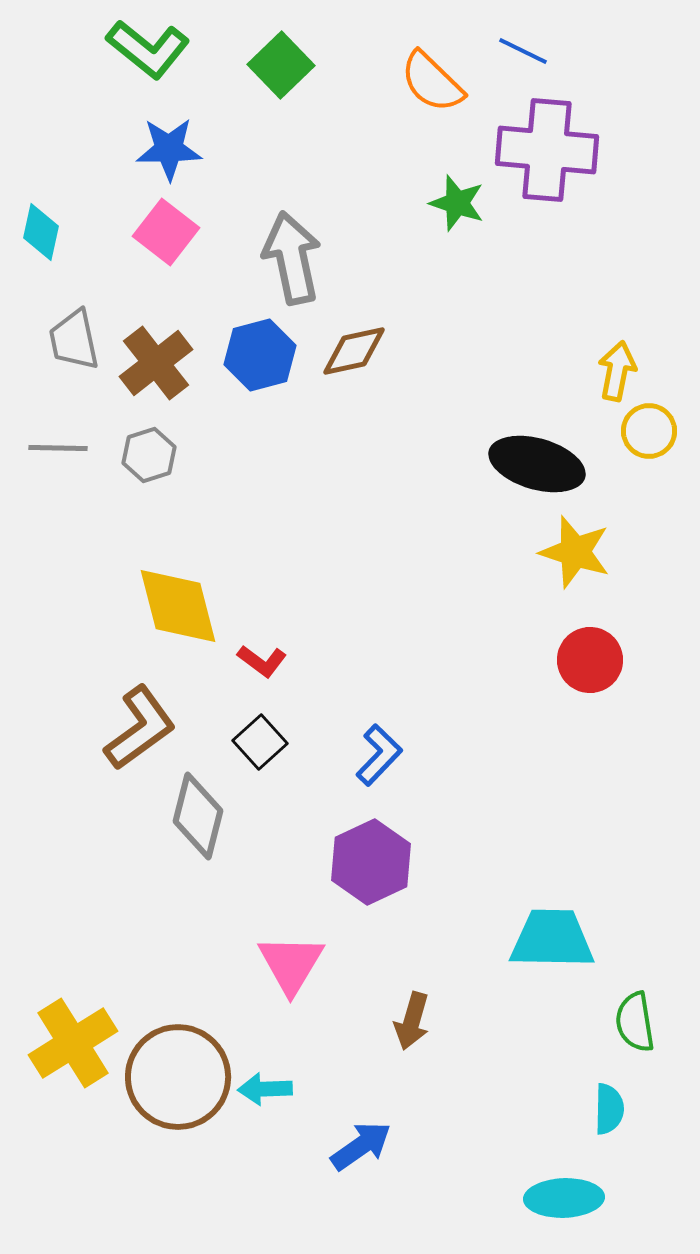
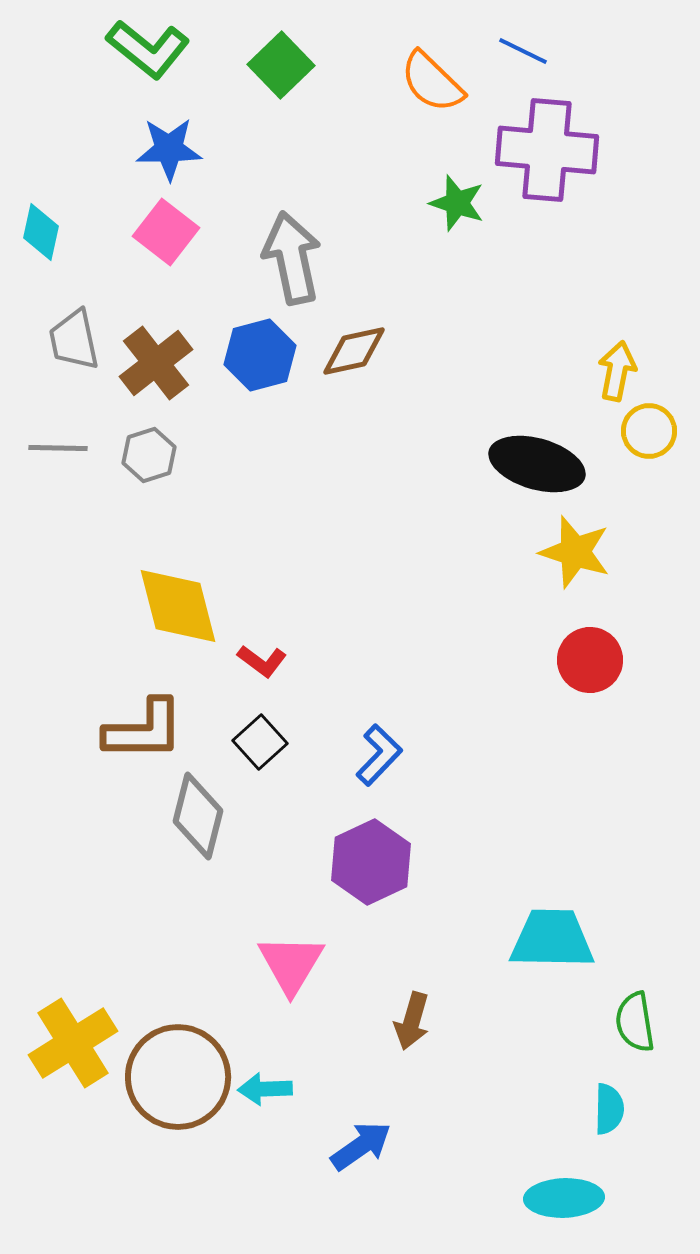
brown L-shape: moved 4 px right, 2 px down; rotated 36 degrees clockwise
